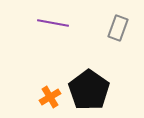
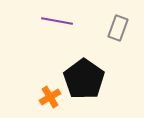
purple line: moved 4 px right, 2 px up
black pentagon: moved 5 px left, 11 px up
